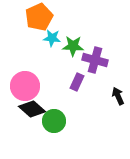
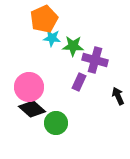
orange pentagon: moved 5 px right, 2 px down
purple rectangle: moved 2 px right
pink circle: moved 4 px right, 1 px down
green circle: moved 2 px right, 2 px down
